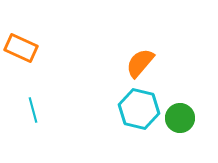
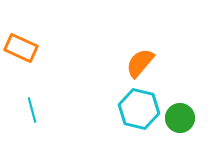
cyan line: moved 1 px left
